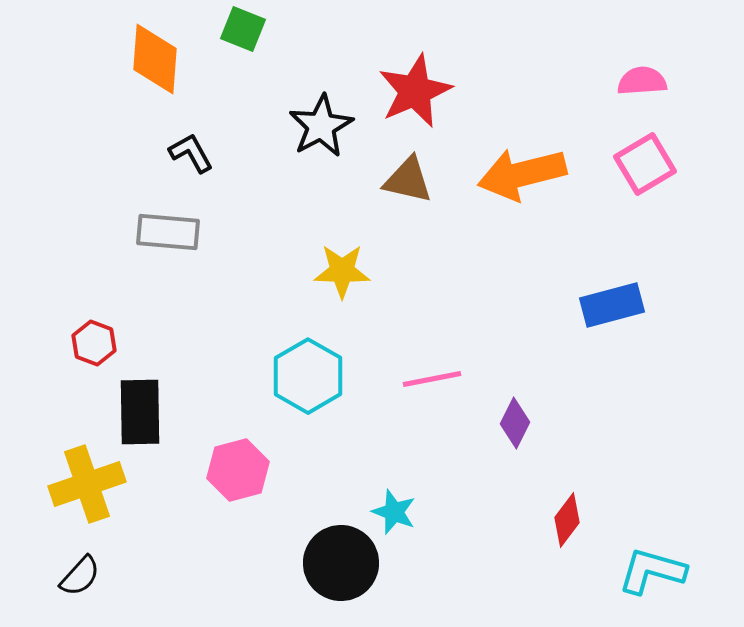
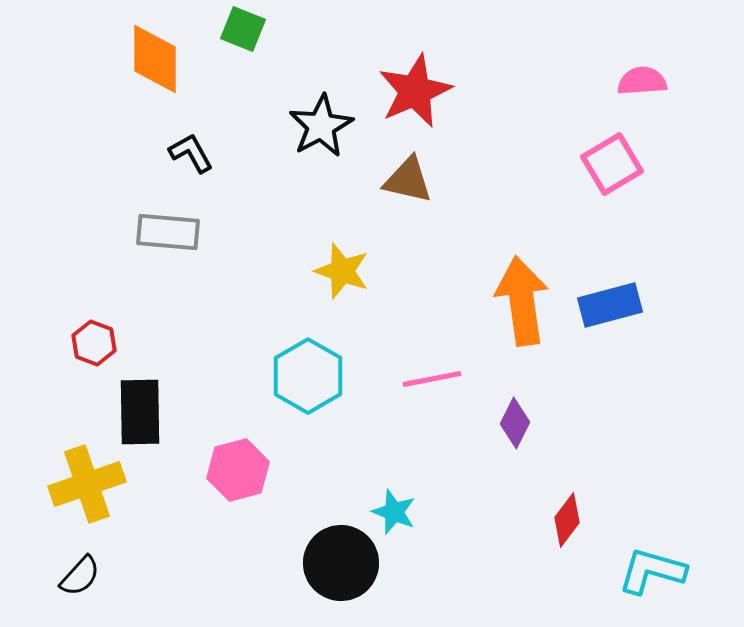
orange diamond: rotated 4 degrees counterclockwise
pink square: moved 33 px left
orange arrow: moved 127 px down; rotated 96 degrees clockwise
yellow star: rotated 18 degrees clockwise
blue rectangle: moved 2 px left
